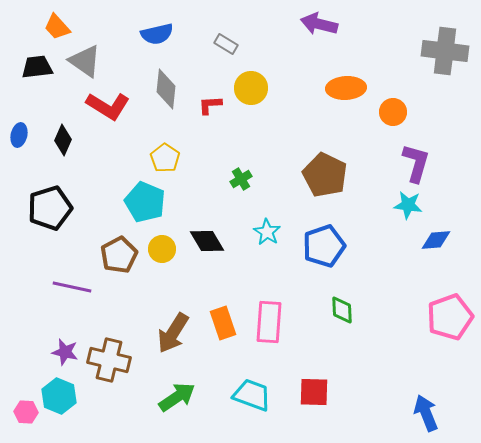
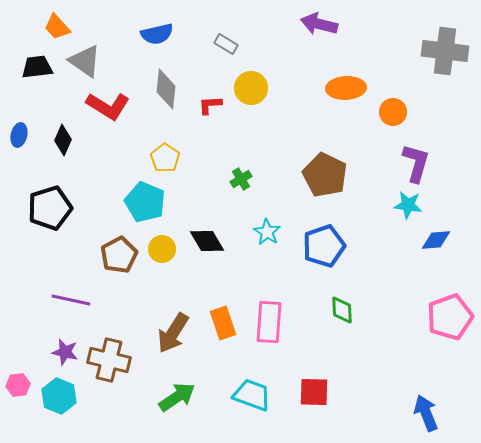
purple line at (72, 287): moved 1 px left, 13 px down
pink hexagon at (26, 412): moved 8 px left, 27 px up; rotated 10 degrees counterclockwise
